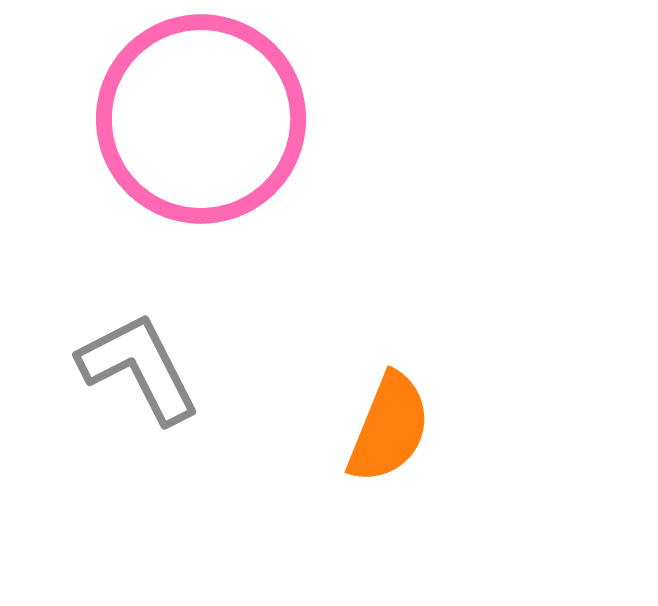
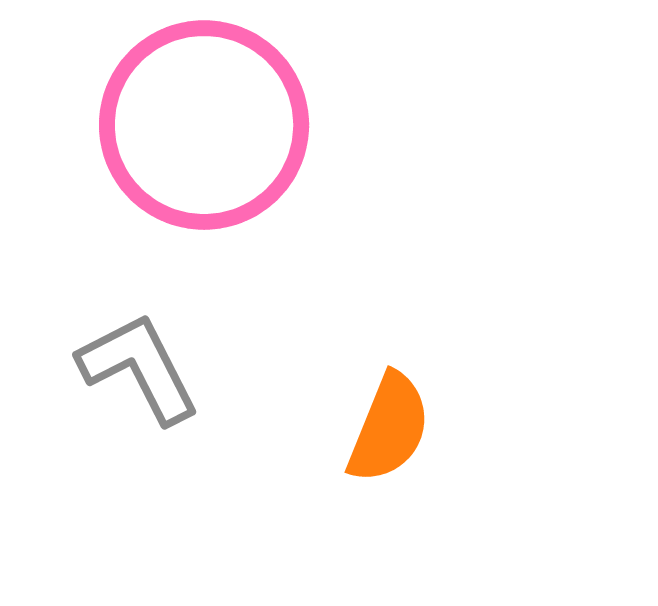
pink circle: moved 3 px right, 6 px down
